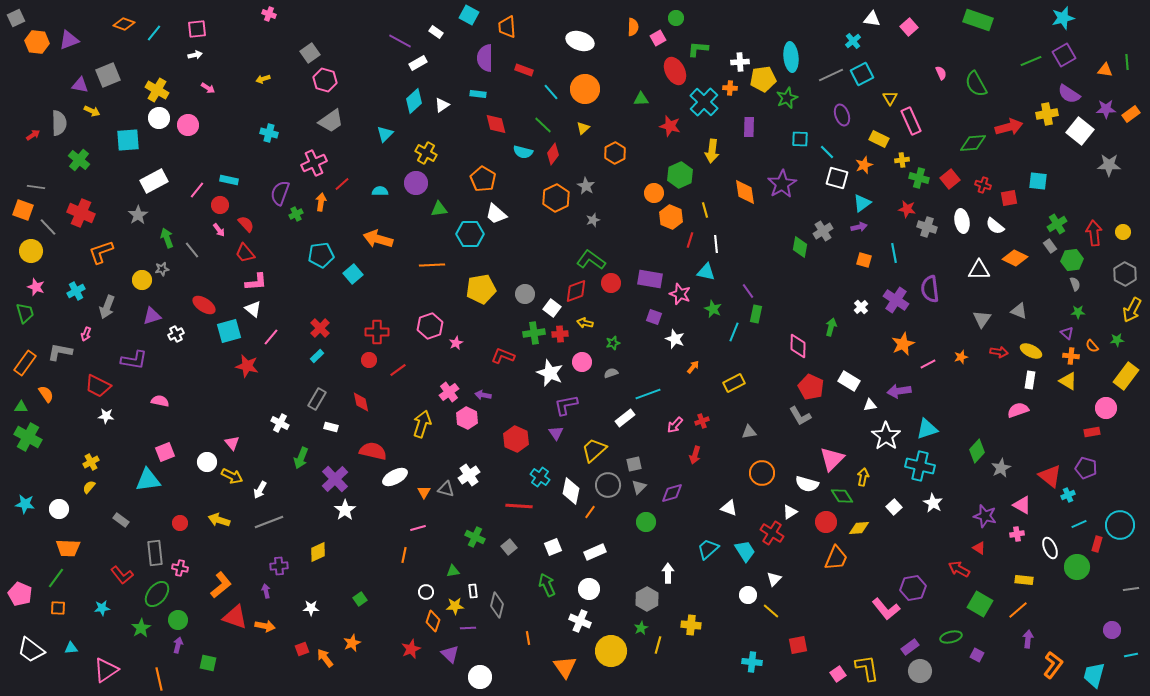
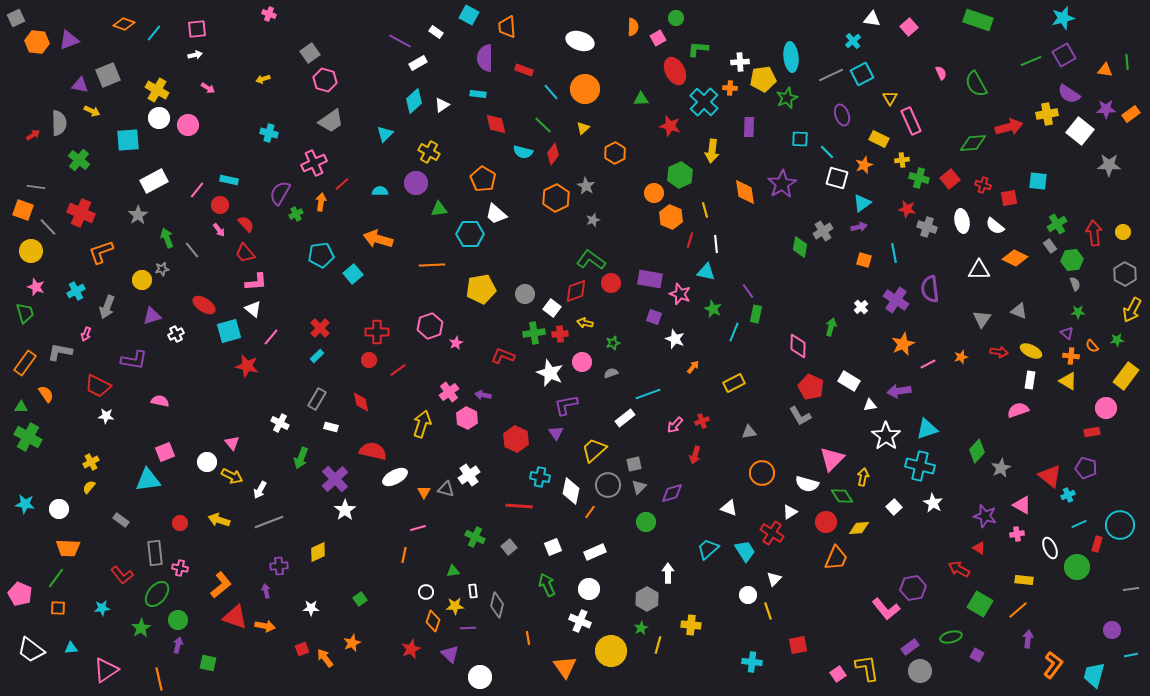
yellow cross at (426, 153): moved 3 px right, 1 px up
purple semicircle at (280, 193): rotated 10 degrees clockwise
cyan cross at (540, 477): rotated 24 degrees counterclockwise
yellow line at (771, 611): moved 3 px left; rotated 30 degrees clockwise
